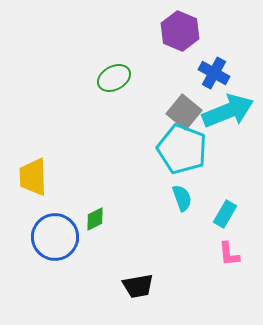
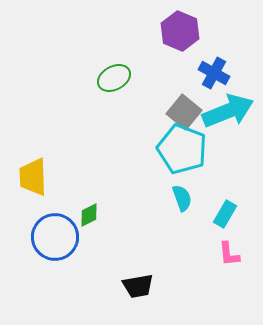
green diamond: moved 6 px left, 4 px up
